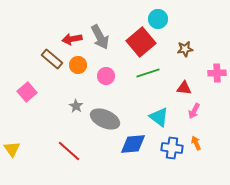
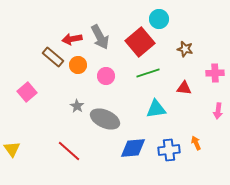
cyan circle: moved 1 px right
red square: moved 1 px left
brown star: rotated 21 degrees clockwise
brown rectangle: moved 1 px right, 2 px up
pink cross: moved 2 px left
gray star: moved 1 px right
pink arrow: moved 24 px right; rotated 21 degrees counterclockwise
cyan triangle: moved 3 px left, 8 px up; rotated 45 degrees counterclockwise
blue diamond: moved 4 px down
blue cross: moved 3 px left, 2 px down; rotated 15 degrees counterclockwise
